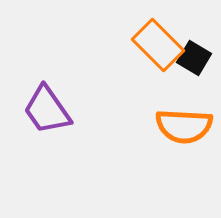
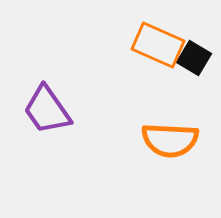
orange rectangle: rotated 21 degrees counterclockwise
orange semicircle: moved 14 px left, 14 px down
